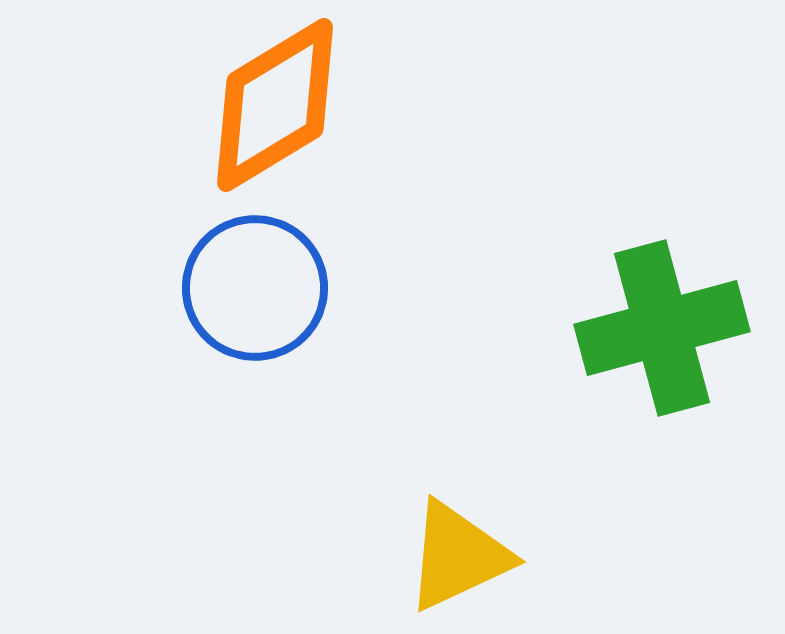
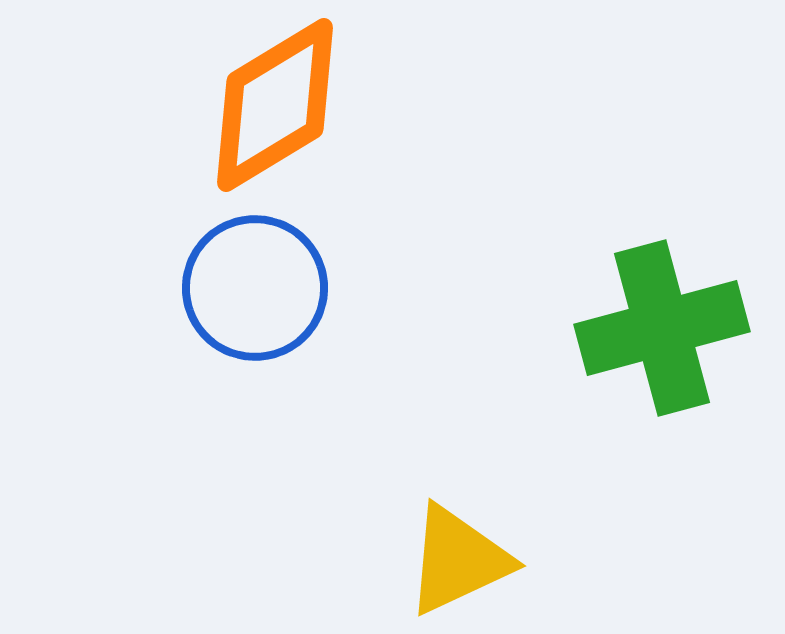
yellow triangle: moved 4 px down
